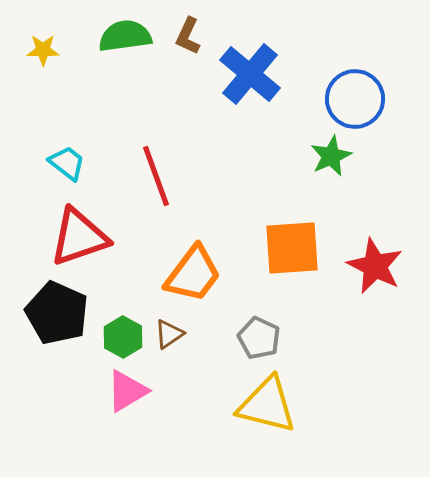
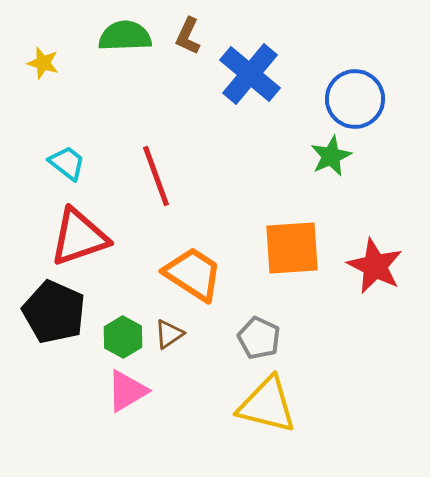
green semicircle: rotated 6 degrees clockwise
yellow star: moved 13 px down; rotated 16 degrees clockwise
orange trapezoid: rotated 94 degrees counterclockwise
black pentagon: moved 3 px left, 1 px up
